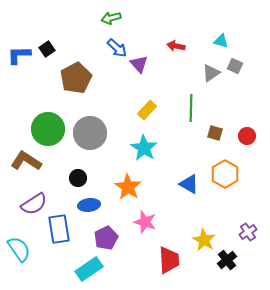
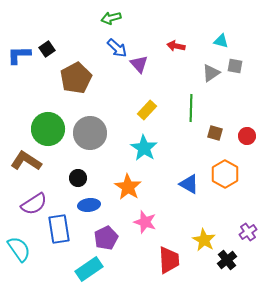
gray square: rotated 14 degrees counterclockwise
